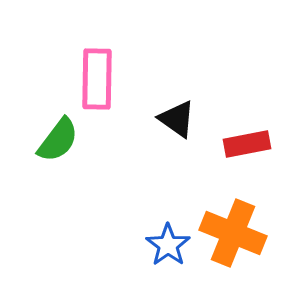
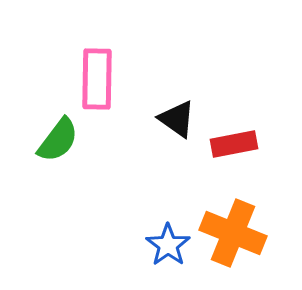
red rectangle: moved 13 px left
